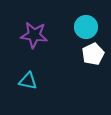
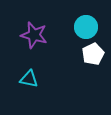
purple star: rotated 8 degrees clockwise
cyan triangle: moved 1 px right, 2 px up
